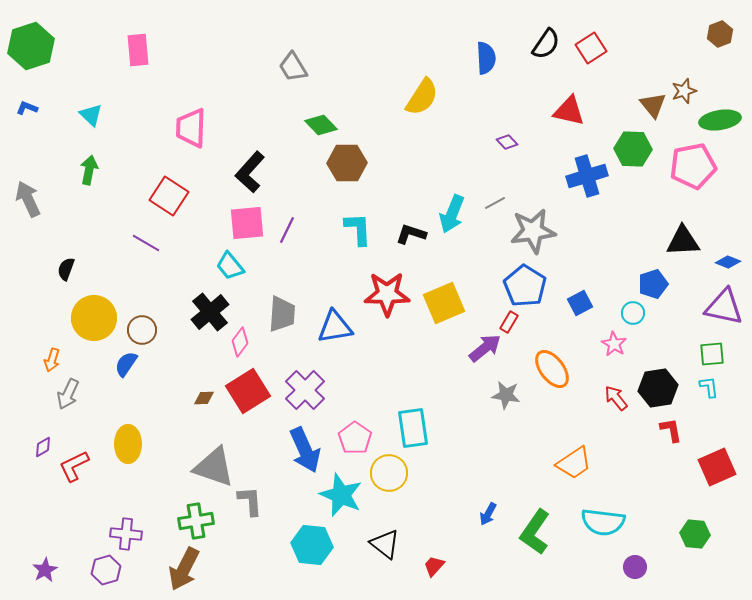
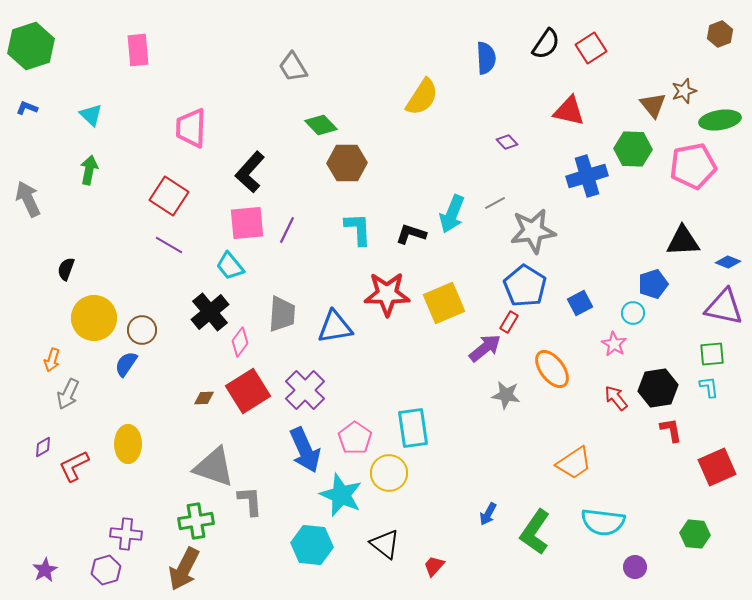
purple line at (146, 243): moved 23 px right, 2 px down
